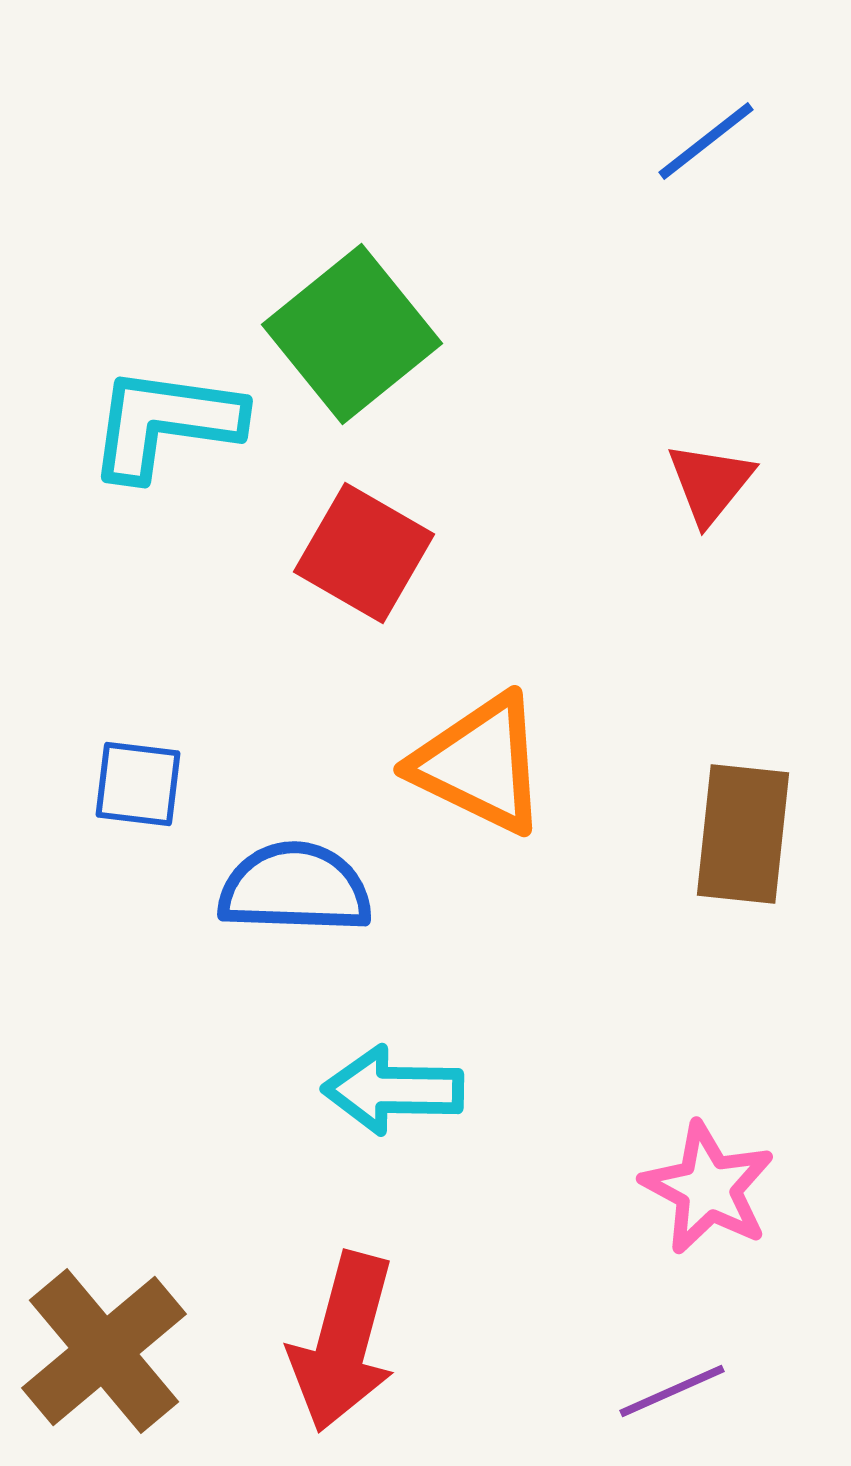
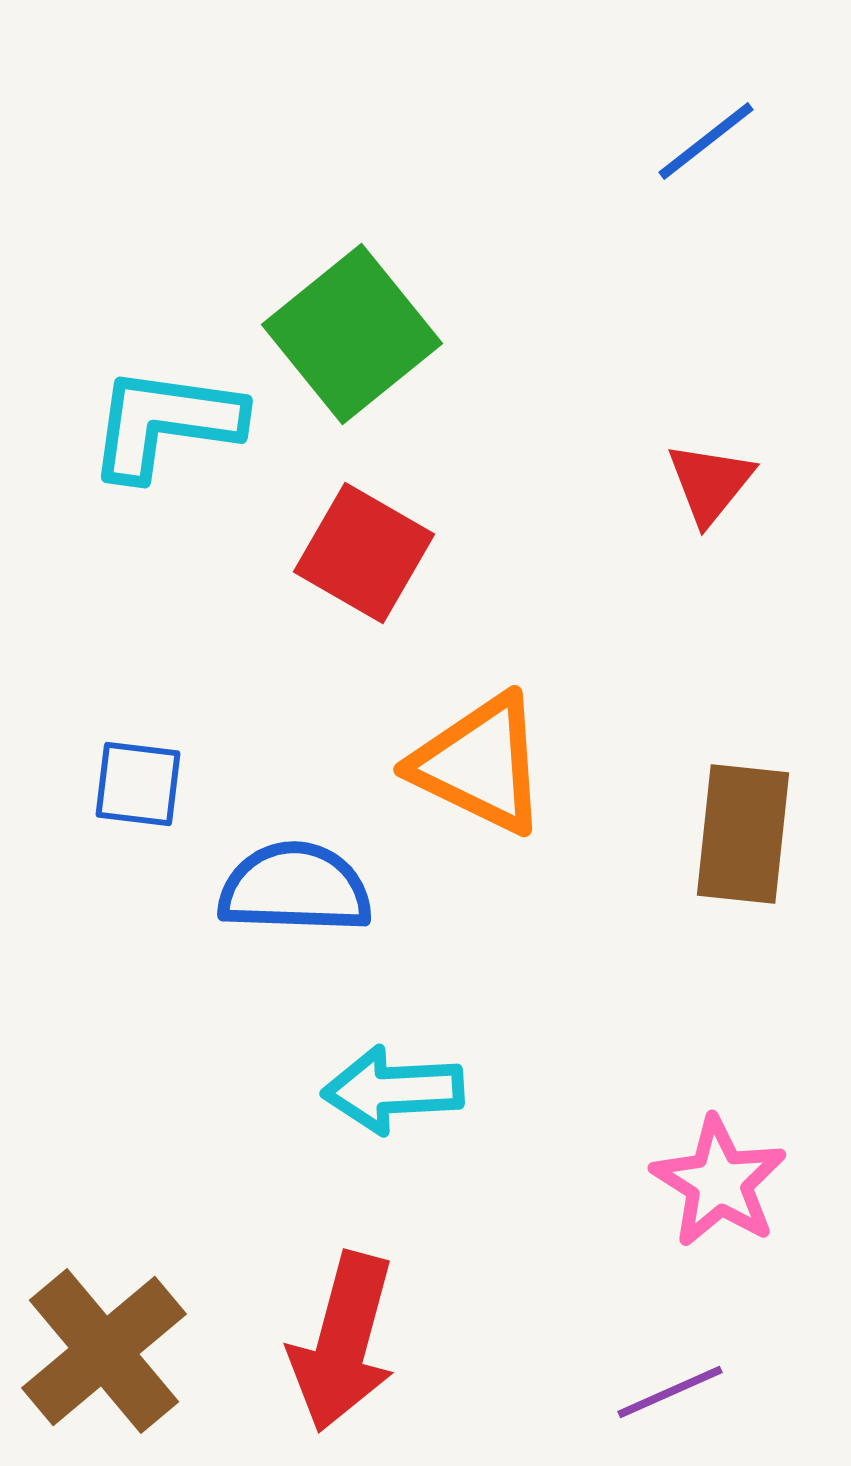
cyan arrow: rotated 4 degrees counterclockwise
pink star: moved 11 px right, 6 px up; rotated 4 degrees clockwise
purple line: moved 2 px left, 1 px down
